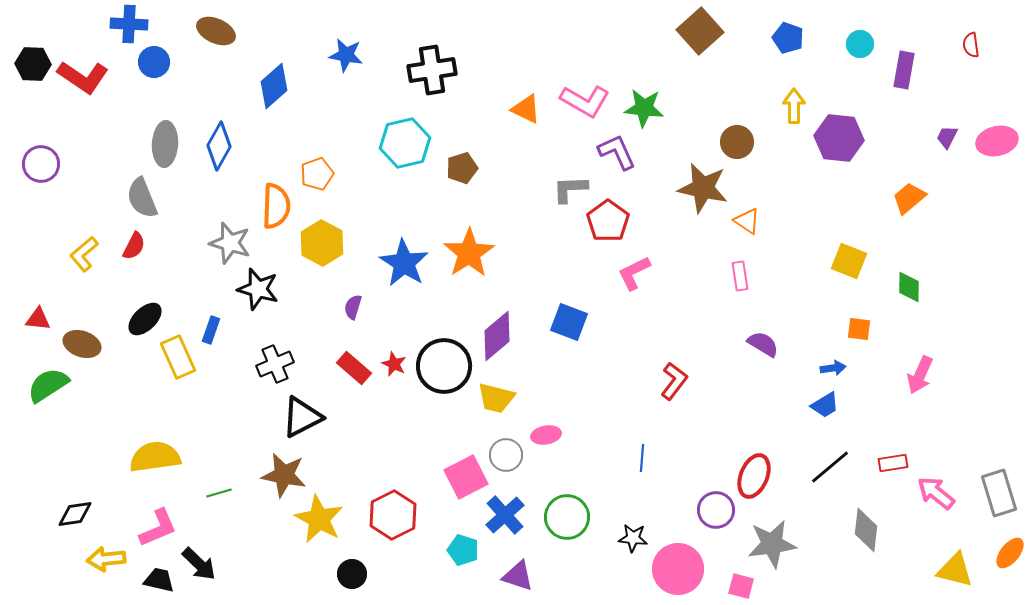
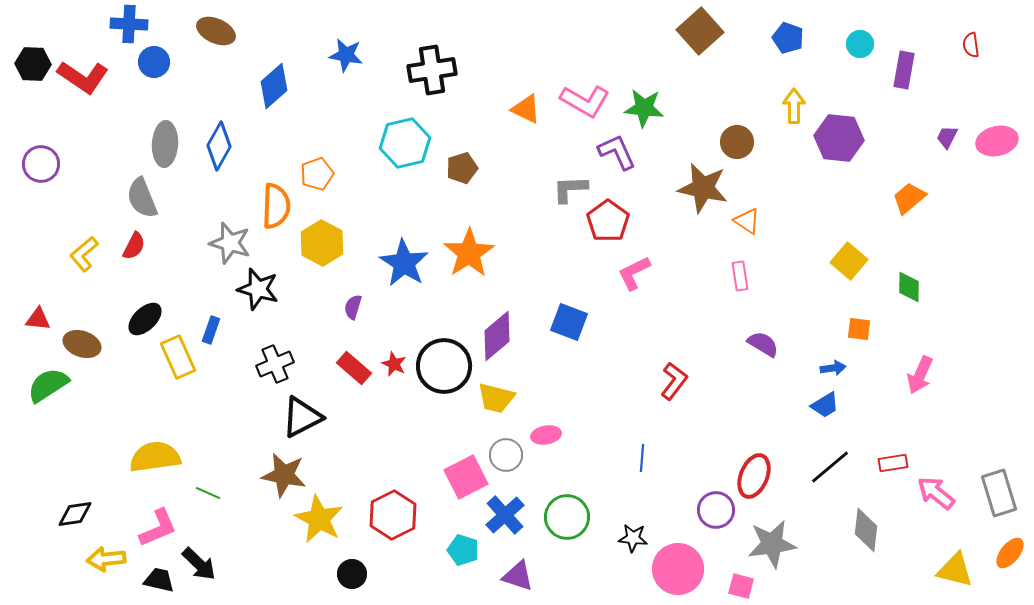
yellow square at (849, 261): rotated 18 degrees clockwise
green line at (219, 493): moved 11 px left; rotated 40 degrees clockwise
